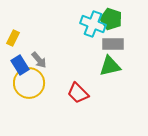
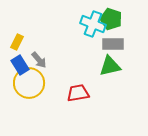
yellow rectangle: moved 4 px right, 4 px down
red trapezoid: rotated 125 degrees clockwise
